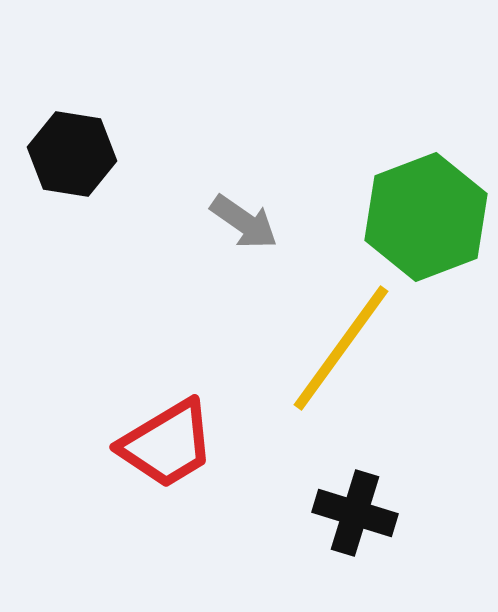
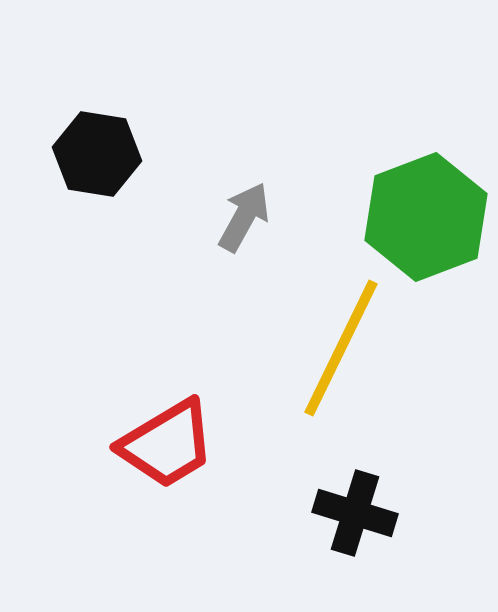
black hexagon: moved 25 px right
gray arrow: moved 5 px up; rotated 96 degrees counterclockwise
yellow line: rotated 10 degrees counterclockwise
